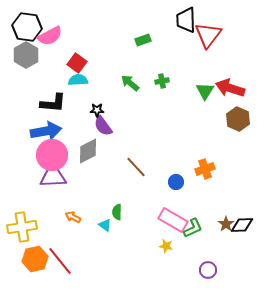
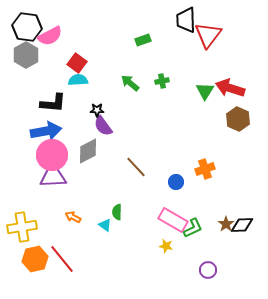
red line: moved 2 px right, 2 px up
